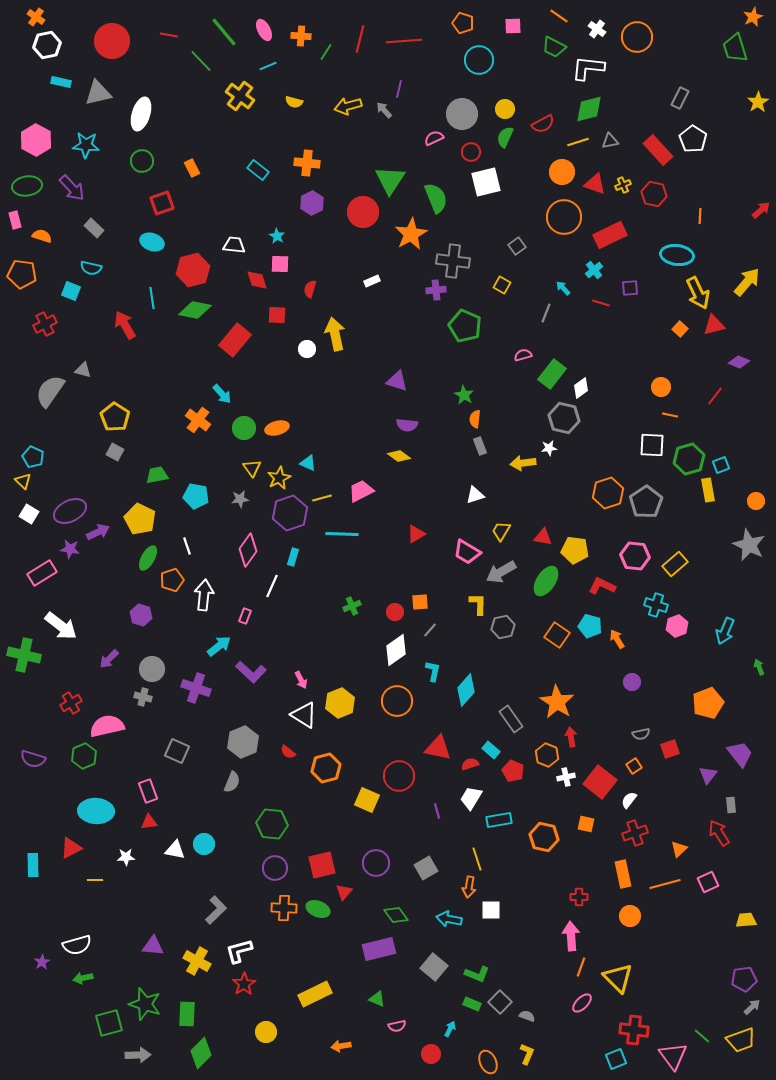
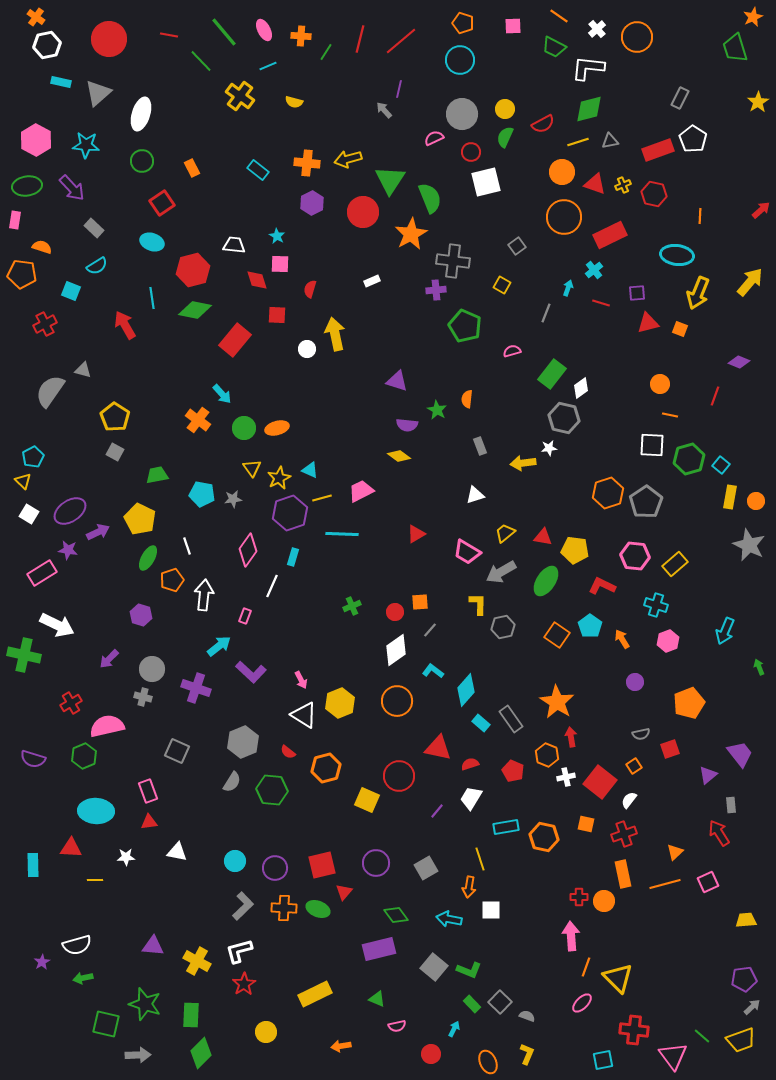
white cross at (597, 29): rotated 12 degrees clockwise
red circle at (112, 41): moved 3 px left, 2 px up
red line at (404, 41): moved 3 px left; rotated 36 degrees counterclockwise
cyan circle at (479, 60): moved 19 px left
gray triangle at (98, 93): rotated 28 degrees counterclockwise
yellow arrow at (348, 106): moved 53 px down
red rectangle at (658, 150): rotated 68 degrees counterclockwise
green semicircle at (436, 198): moved 6 px left
red square at (162, 203): rotated 15 degrees counterclockwise
pink rectangle at (15, 220): rotated 24 degrees clockwise
orange semicircle at (42, 236): moved 11 px down
cyan semicircle at (91, 268): moved 6 px right, 2 px up; rotated 45 degrees counterclockwise
yellow arrow at (747, 282): moved 3 px right
cyan arrow at (563, 288): moved 5 px right; rotated 63 degrees clockwise
purple square at (630, 288): moved 7 px right, 5 px down
yellow arrow at (698, 293): rotated 48 degrees clockwise
red triangle at (714, 325): moved 66 px left, 2 px up
orange square at (680, 329): rotated 21 degrees counterclockwise
pink semicircle at (523, 355): moved 11 px left, 4 px up
orange circle at (661, 387): moved 1 px left, 3 px up
green star at (464, 395): moved 27 px left, 15 px down
red line at (715, 396): rotated 18 degrees counterclockwise
orange semicircle at (475, 419): moved 8 px left, 20 px up
cyan pentagon at (33, 457): rotated 20 degrees clockwise
cyan triangle at (308, 463): moved 2 px right, 7 px down
cyan square at (721, 465): rotated 30 degrees counterclockwise
yellow rectangle at (708, 490): moved 22 px right, 7 px down; rotated 20 degrees clockwise
cyan pentagon at (196, 496): moved 6 px right, 2 px up
gray star at (240, 499): moved 7 px left
purple ellipse at (70, 511): rotated 8 degrees counterclockwise
yellow trapezoid at (501, 531): moved 4 px right, 2 px down; rotated 20 degrees clockwise
purple star at (70, 549): moved 2 px left, 1 px down
white arrow at (61, 626): moved 4 px left, 1 px up; rotated 12 degrees counterclockwise
cyan pentagon at (590, 626): rotated 20 degrees clockwise
pink hexagon at (677, 626): moved 9 px left, 15 px down
orange arrow at (617, 639): moved 5 px right
cyan L-shape at (433, 671): rotated 65 degrees counterclockwise
purple circle at (632, 682): moved 3 px right
orange pentagon at (708, 703): moved 19 px left
cyan rectangle at (491, 750): moved 10 px left, 27 px up
purple triangle at (708, 775): rotated 12 degrees clockwise
gray semicircle at (232, 782): rotated 10 degrees clockwise
purple line at (437, 811): rotated 56 degrees clockwise
cyan rectangle at (499, 820): moved 7 px right, 7 px down
green hexagon at (272, 824): moved 34 px up
red cross at (635, 833): moved 11 px left, 1 px down
cyan circle at (204, 844): moved 31 px right, 17 px down
red triangle at (71, 848): rotated 30 degrees clockwise
orange triangle at (679, 849): moved 4 px left, 3 px down
white triangle at (175, 850): moved 2 px right, 2 px down
yellow line at (477, 859): moved 3 px right
gray L-shape at (216, 910): moved 27 px right, 4 px up
orange circle at (630, 916): moved 26 px left, 15 px up
orange line at (581, 967): moved 5 px right
green L-shape at (477, 974): moved 8 px left, 4 px up
green rectangle at (472, 1004): rotated 24 degrees clockwise
green rectangle at (187, 1014): moved 4 px right, 1 px down
green square at (109, 1023): moved 3 px left, 1 px down; rotated 28 degrees clockwise
cyan arrow at (450, 1029): moved 4 px right
cyan square at (616, 1059): moved 13 px left, 1 px down; rotated 10 degrees clockwise
